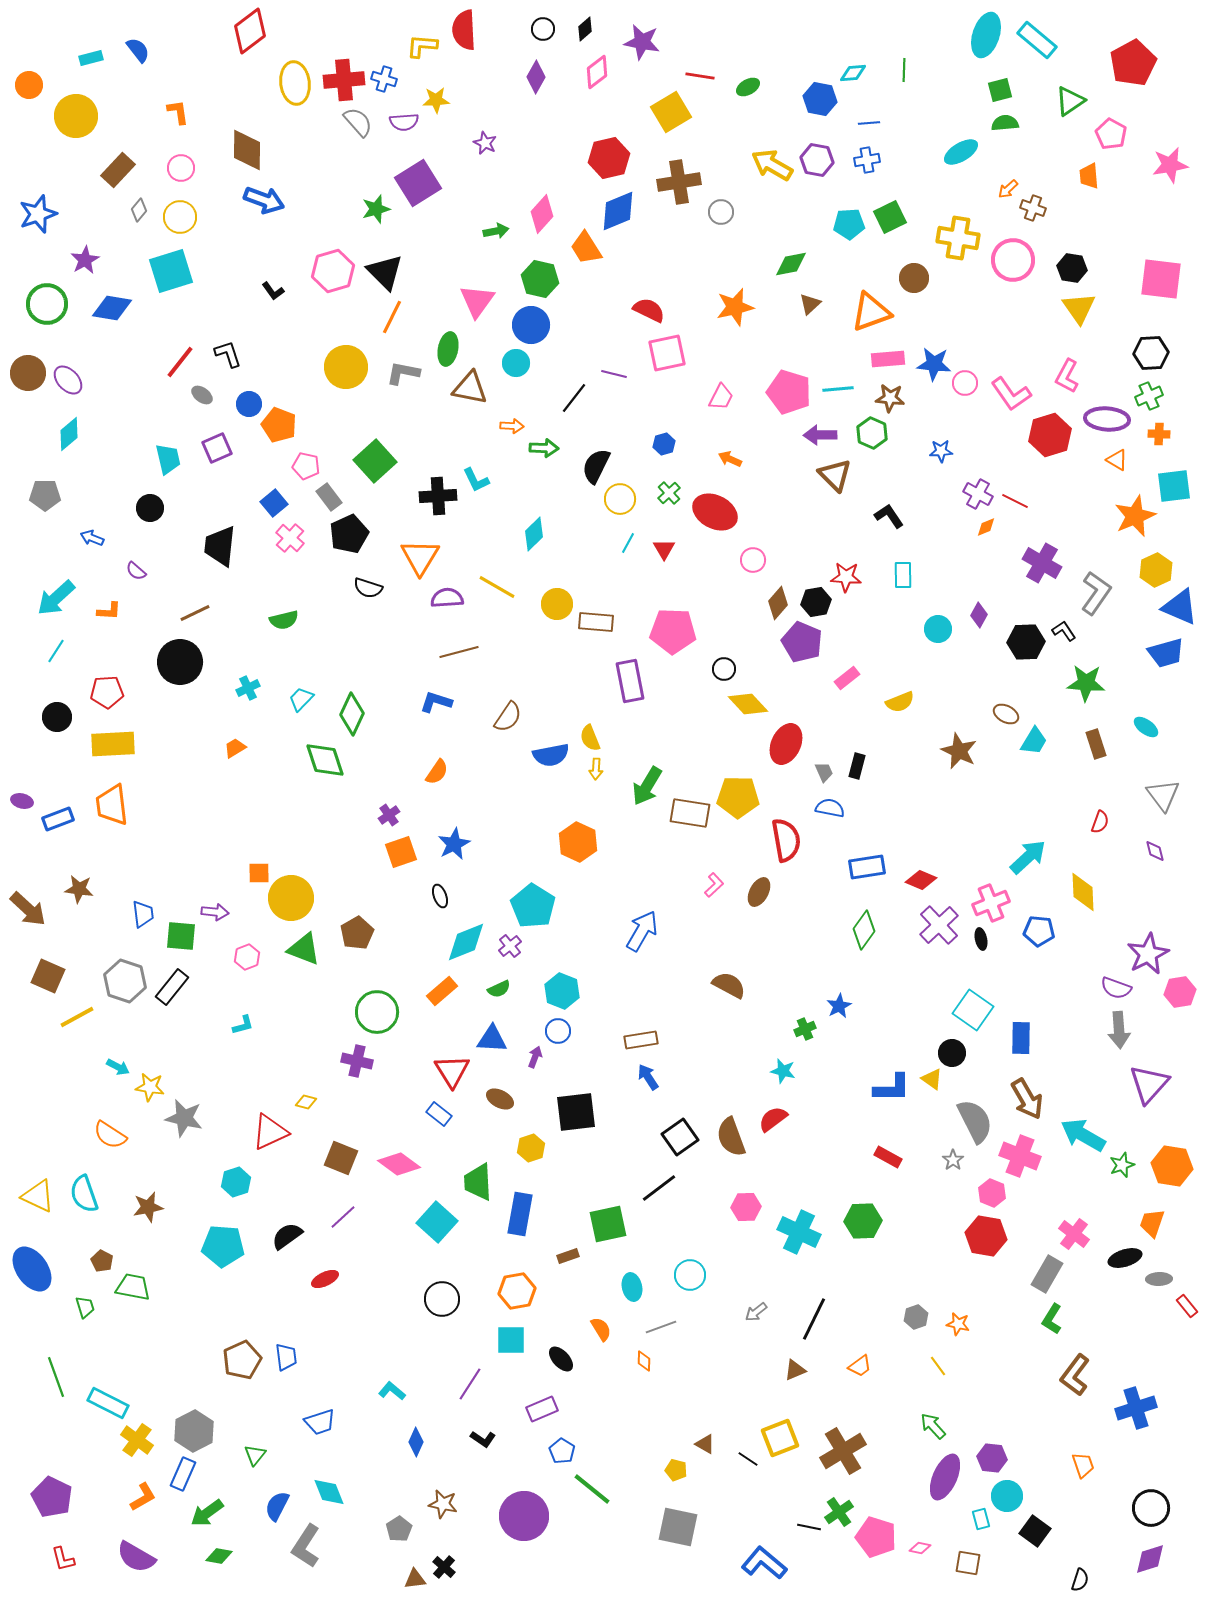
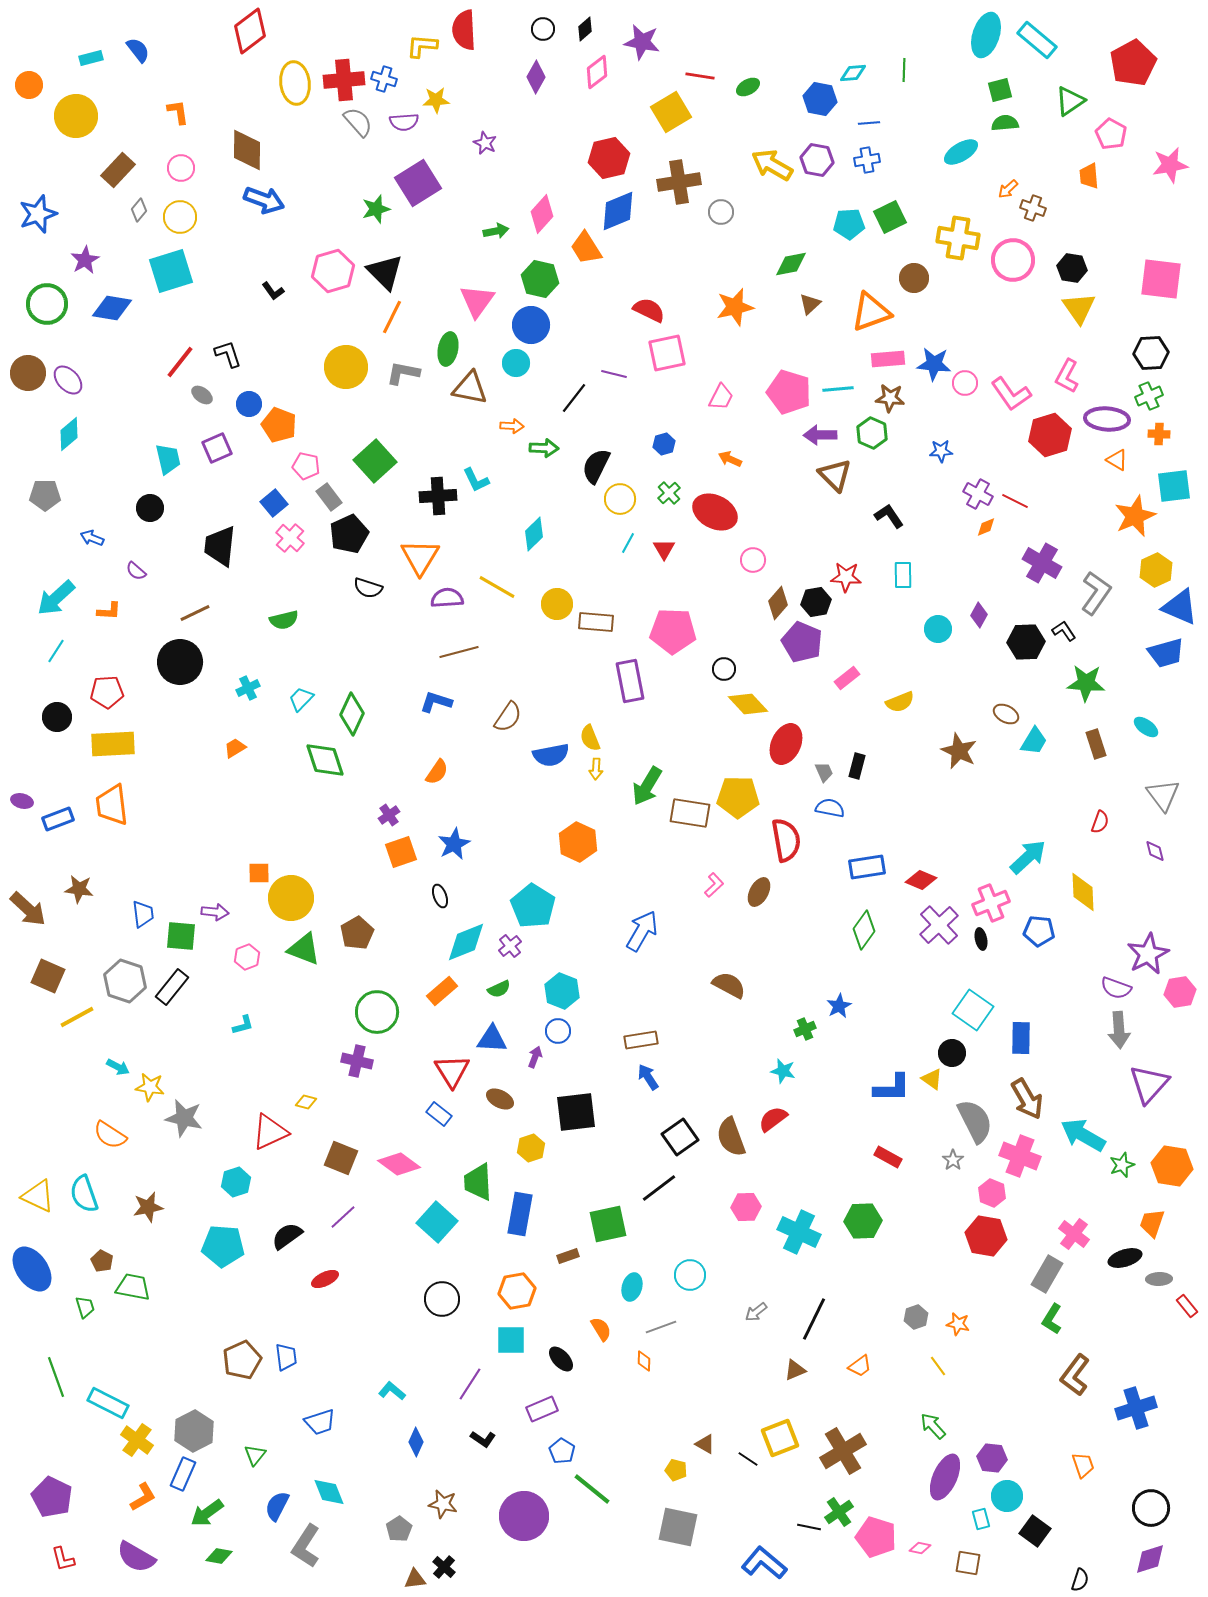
cyan ellipse at (632, 1287): rotated 28 degrees clockwise
